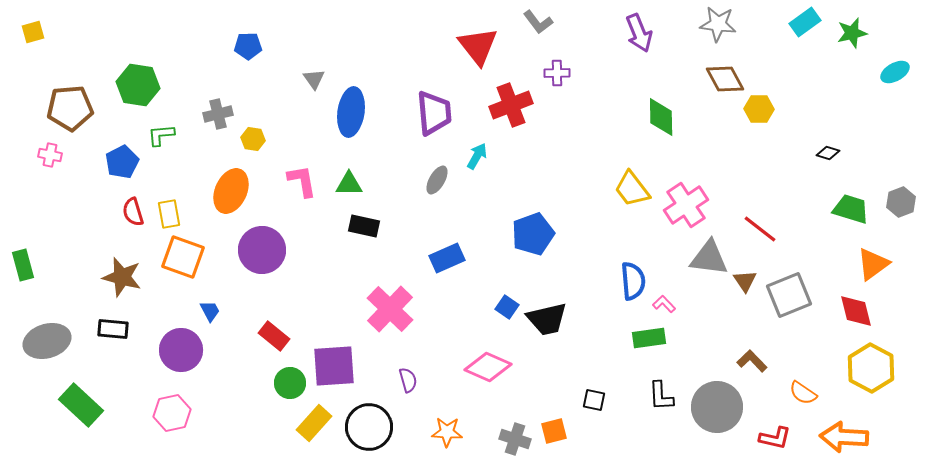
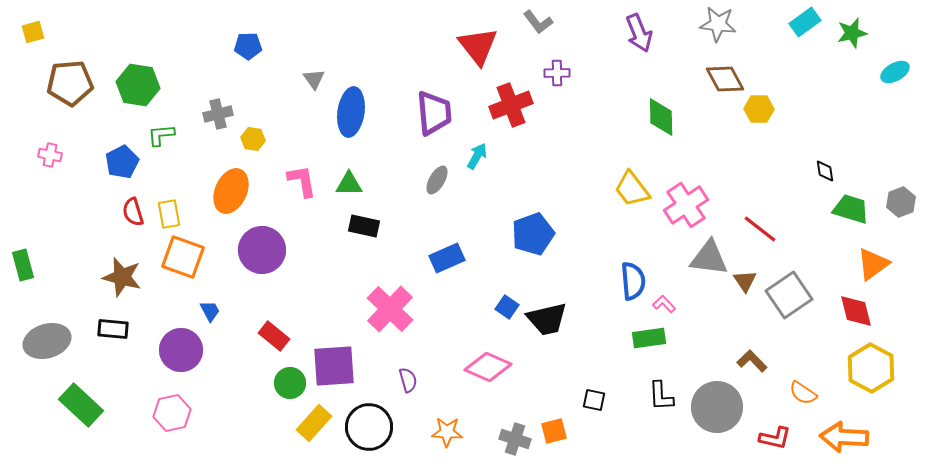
brown pentagon at (70, 108): moved 25 px up
black diamond at (828, 153): moved 3 px left, 18 px down; rotated 65 degrees clockwise
gray square at (789, 295): rotated 12 degrees counterclockwise
